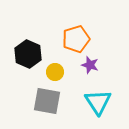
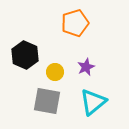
orange pentagon: moved 1 px left, 16 px up
black hexagon: moved 3 px left, 1 px down
purple star: moved 4 px left, 2 px down; rotated 30 degrees clockwise
cyan triangle: moved 5 px left; rotated 24 degrees clockwise
